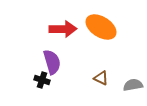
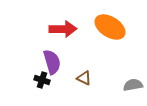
orange ellipse: moved 9 px right
brown triangle: moved 17 px left
